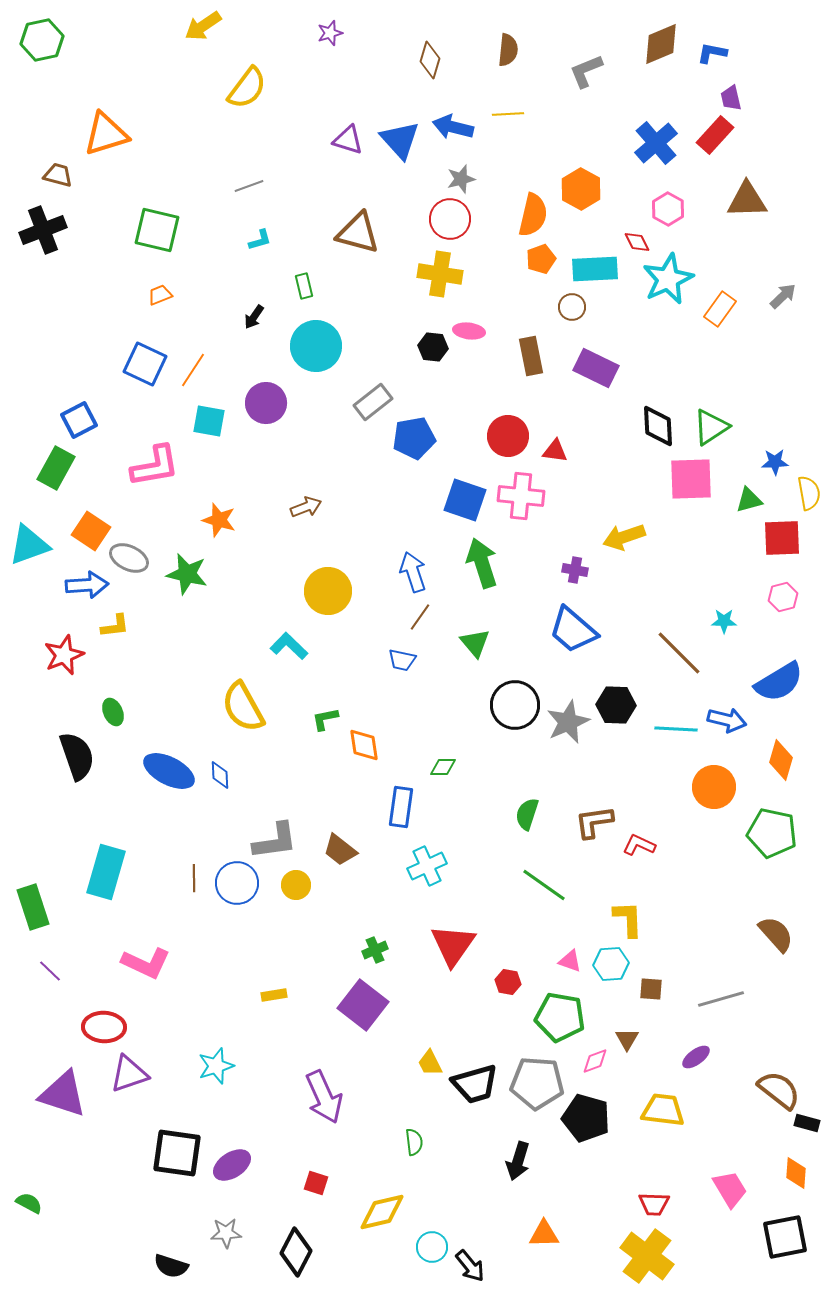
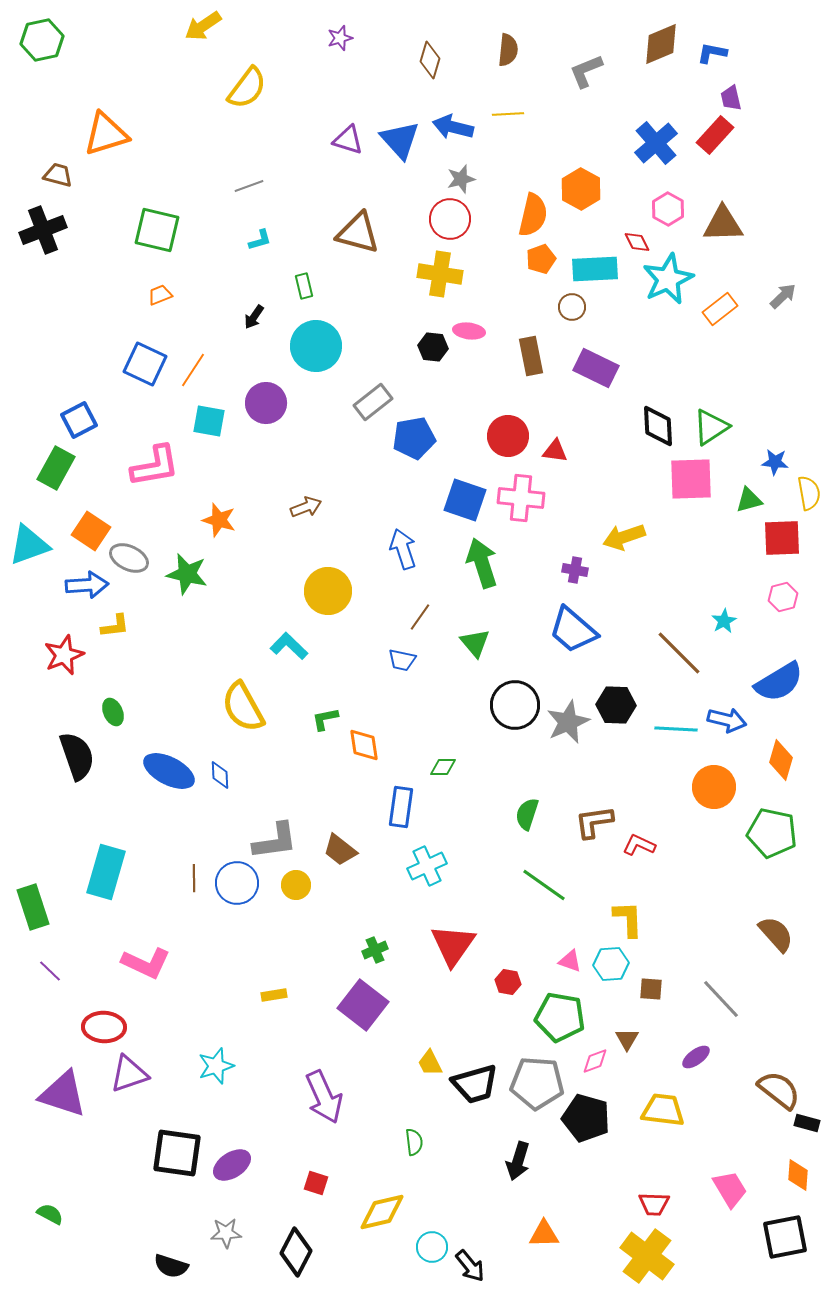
purple star at (330, 33): moved 10 px right, 5 px down
brown triangle at (747, 200): moved 24 px left, 24 px down
orange rectangle at (720, 309): rotated 16 degrees clockwise
blue star at (775, 462): rotated 8 degrees clockwise
pink cross at (521, 496): moved 2 px down
blue arrow at (413, 572): moved 10 px left, 23 px up
cyan star at (724, 621): rotated 30 degrees counterclockwise
gray line at (721, 999): rotated 63 degrees clockwise
orange diamond at (796, 1173): moved 2 px right, 2 px down
green semicircle at (29, 1203): moved 21 px right, 11 px down
